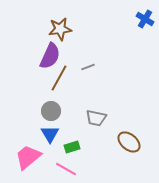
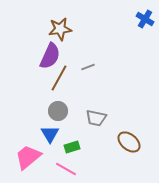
gray circle: moved 7 px right
